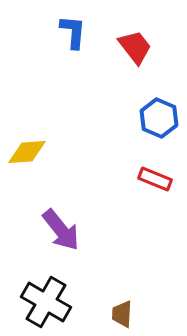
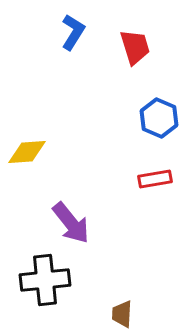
blue L-shape: rotated 27 degrees clockwise
red trapezoid: rotated 21 degrees clockwise
red rectangle: rotated 32 degrees counterclockwise
purple arrow: moved 10 px right, 7 px up
black cross: moved 1 px left, 22 px up; rotated 36 degrees counterclockwise
